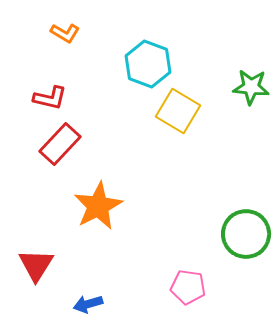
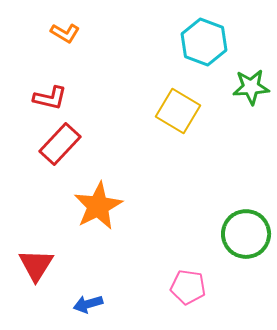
cyan hexagon: moved 56 px right, 22 px up
green star: rotated 9 degrees counterclockwise
